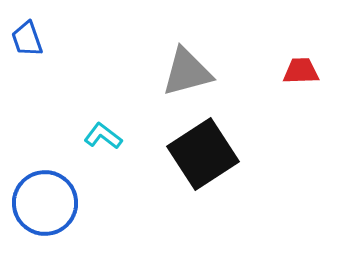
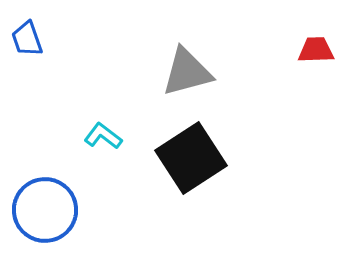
red trapezoid: moved 15 px right, 21 px up
black square: moved 12 px left, 4 px down
blue circle: moved 7 px down
